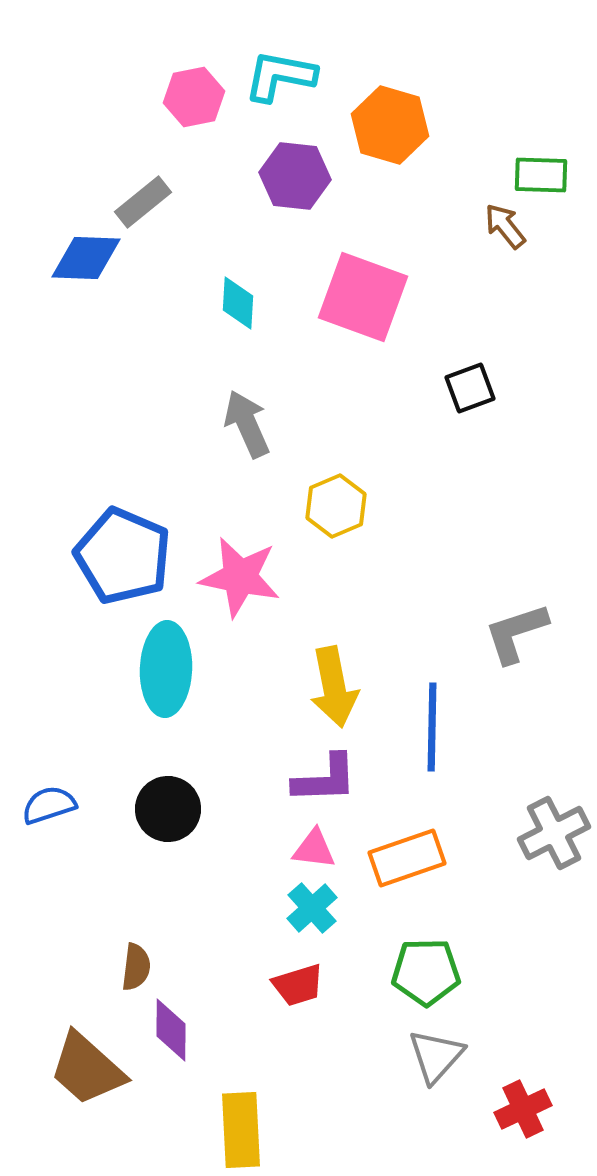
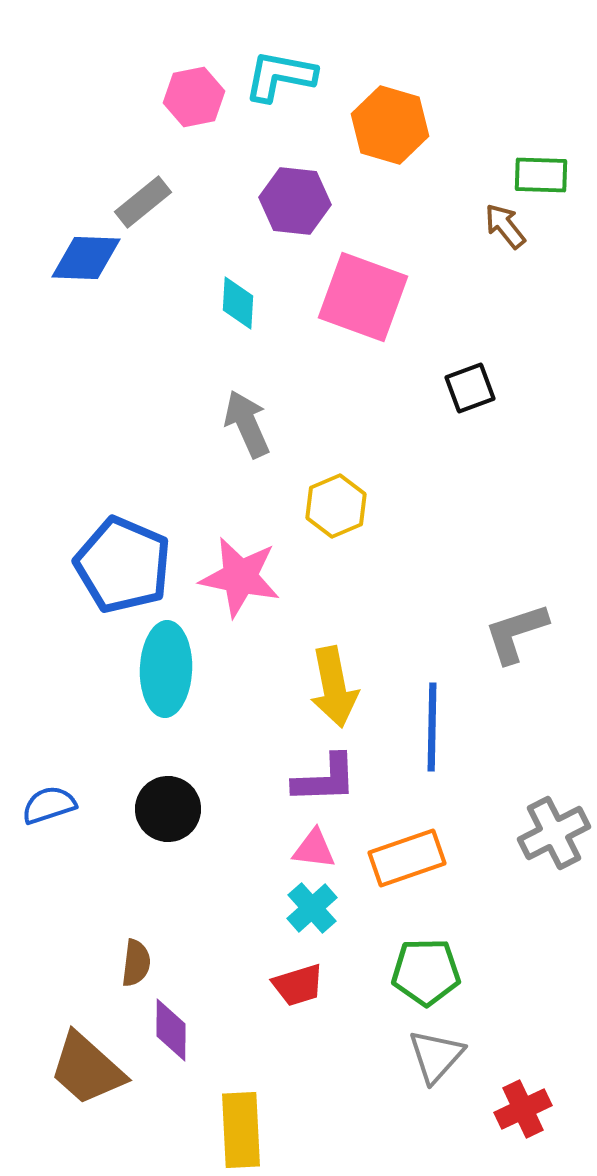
purple hexagon: moved 25 px down
blue pentagon: moved 9 px down
brown semicircle: moved 4 px up
